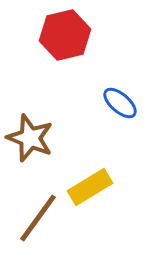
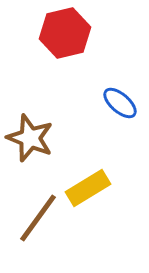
red hexagon: moved 2 px up
yellow rectangle: moved 2 px left, 1 px down
